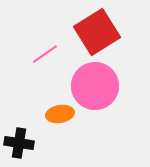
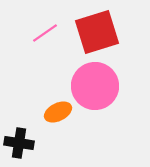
red square: rotated 15 degrees clockwise
pink line: moved 21 px up
orange ellipse: moved 2 px left, 2 px up; rotated 16 degrees counterclockwise
